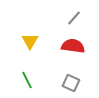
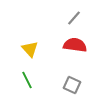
yellow triangle: moved 8 px down; rotated 12 degrees counterclockwise
red semicircle: moved 2 px right, 1 px up
gray square: moved 1 px right, 2 px down
